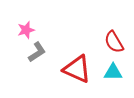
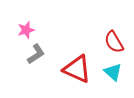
gray L-shape: moved 1 px left, 2 px down
cyan triangle: rotated 42 degrees clockwise
